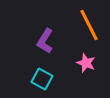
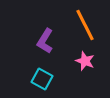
orange line: moved 4 px left
pink star: moved 1 px left, 2 px up
